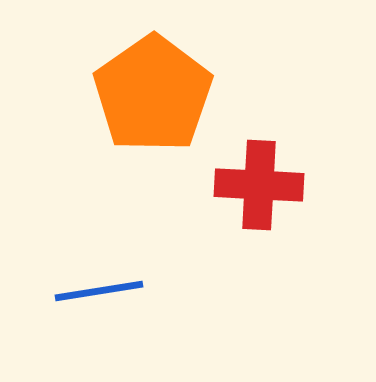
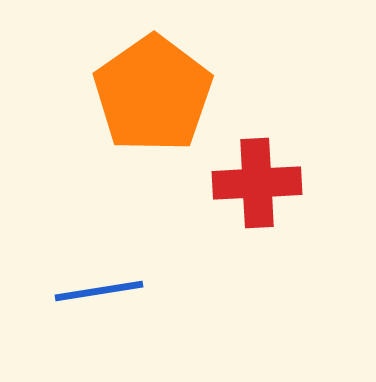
red cross: moved 2 px left, 2 px up; rotated 6 degrees counterclockwise
